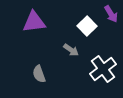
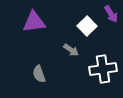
white cross: rotated 28 degrees clockwise
